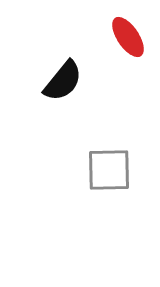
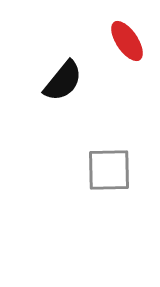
red ellipse: moved 1 px left, 4 px down
